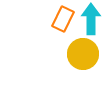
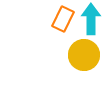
yellow circle: moved 1 px right, 1 px down
